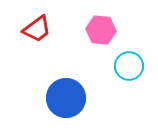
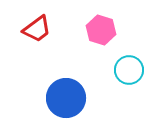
pink hexagon: rotated 12 degrees clockwise
cyan circle: moved 4 px down
